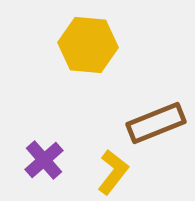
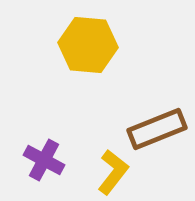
brown rectangle: moved 1 px right, 6 px down
purple cross: rotated 21 degrees counterclockwise
